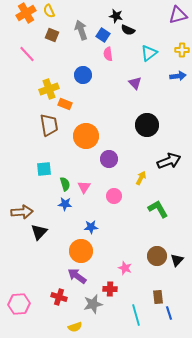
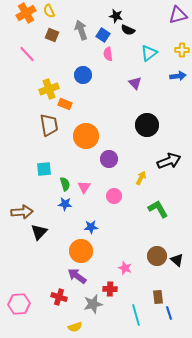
black triangle at (177, 260): rotated 32 degrees counterclockwise
